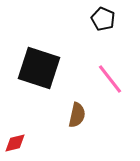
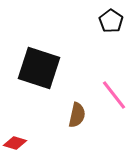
black pentagon: moved 8 px right, 2 px down; rotated 10 degrees clockwise
pink line: moved 4 px right, 16 px down
red diamond: rotated 30 degrees clockwise
